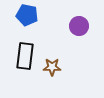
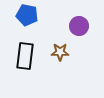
brown star: moved 8 px right, 15 px up
